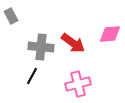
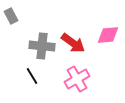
pink diamond: moved 2 px left, 1 px down
gray cross: moved 1 px right, 1 px up
black line: rotated 60 degrees counterclockwise
pink cross: moved 1 px left, 5 px up; rotated 15 degrees counterclockwise
